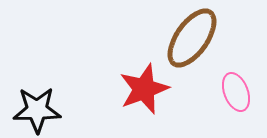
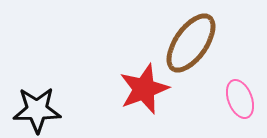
brown ellipse: moved 1 px left, 5 px down
pink ellipse: moved 4 px right, 7 px down
